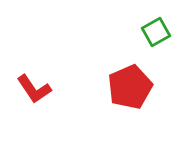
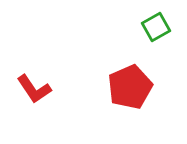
green square: moved 5 px up
